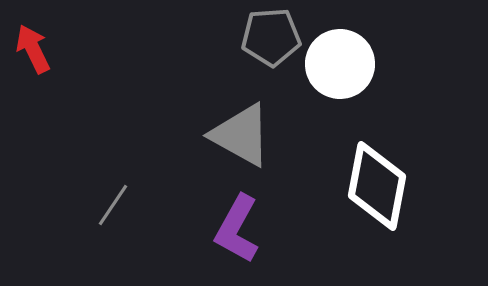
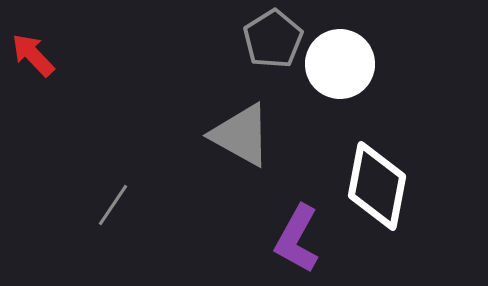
gray pentagon: moved 2 px right, 2 px down; rotated 28 degrees counterclockwise
red arrow: moved 6 px down; rotated 18 degrees counterclockwise
purple L-shape: moved 60 px right, 10 px down
